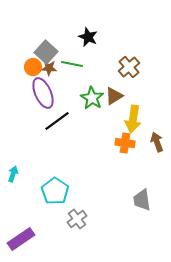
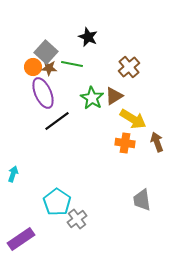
yellow arrow: rotated 68 degrees counterclockwise
cyan pentagon: moved 2 px right, 11 px down
